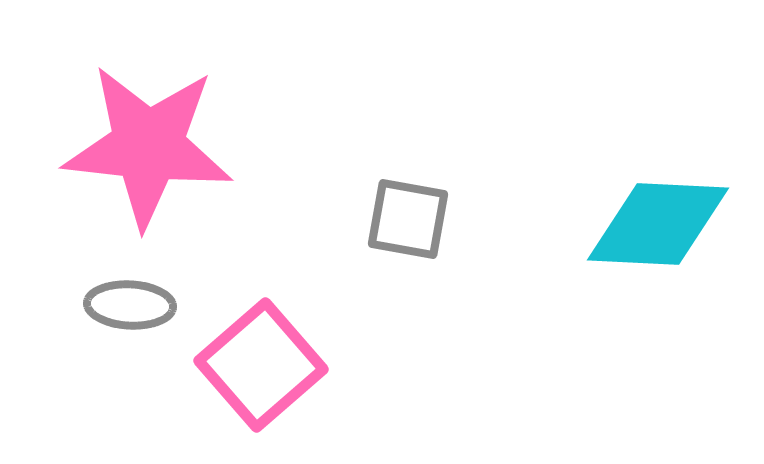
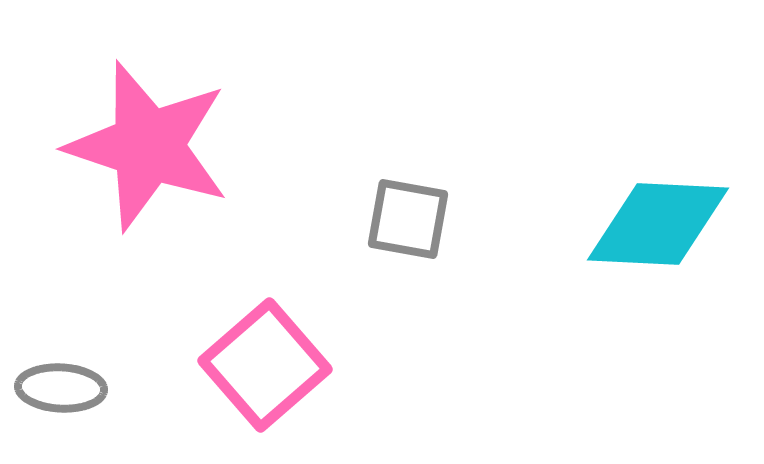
pink star: rotated 12 degrees clockwise
gray ellipse: moved 69 px left, 83 px down
pink square: moved 4 px right
